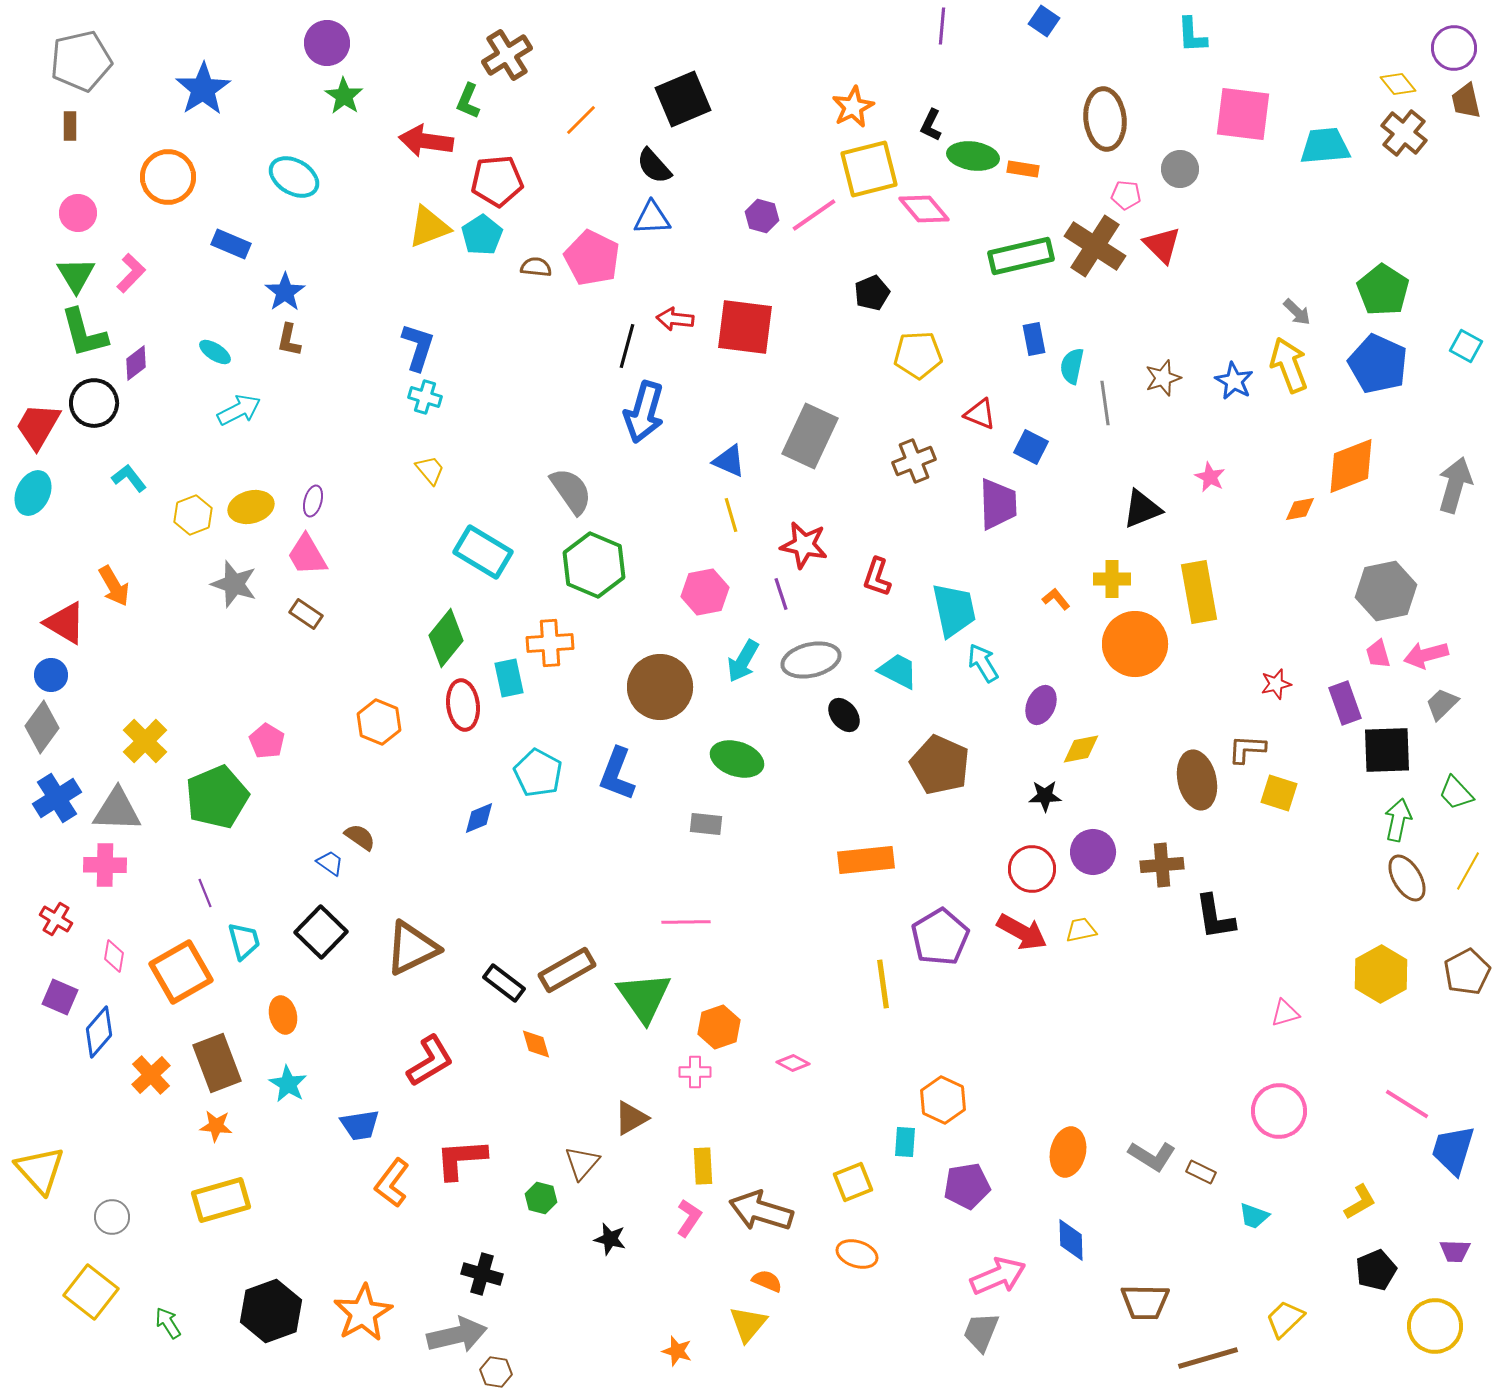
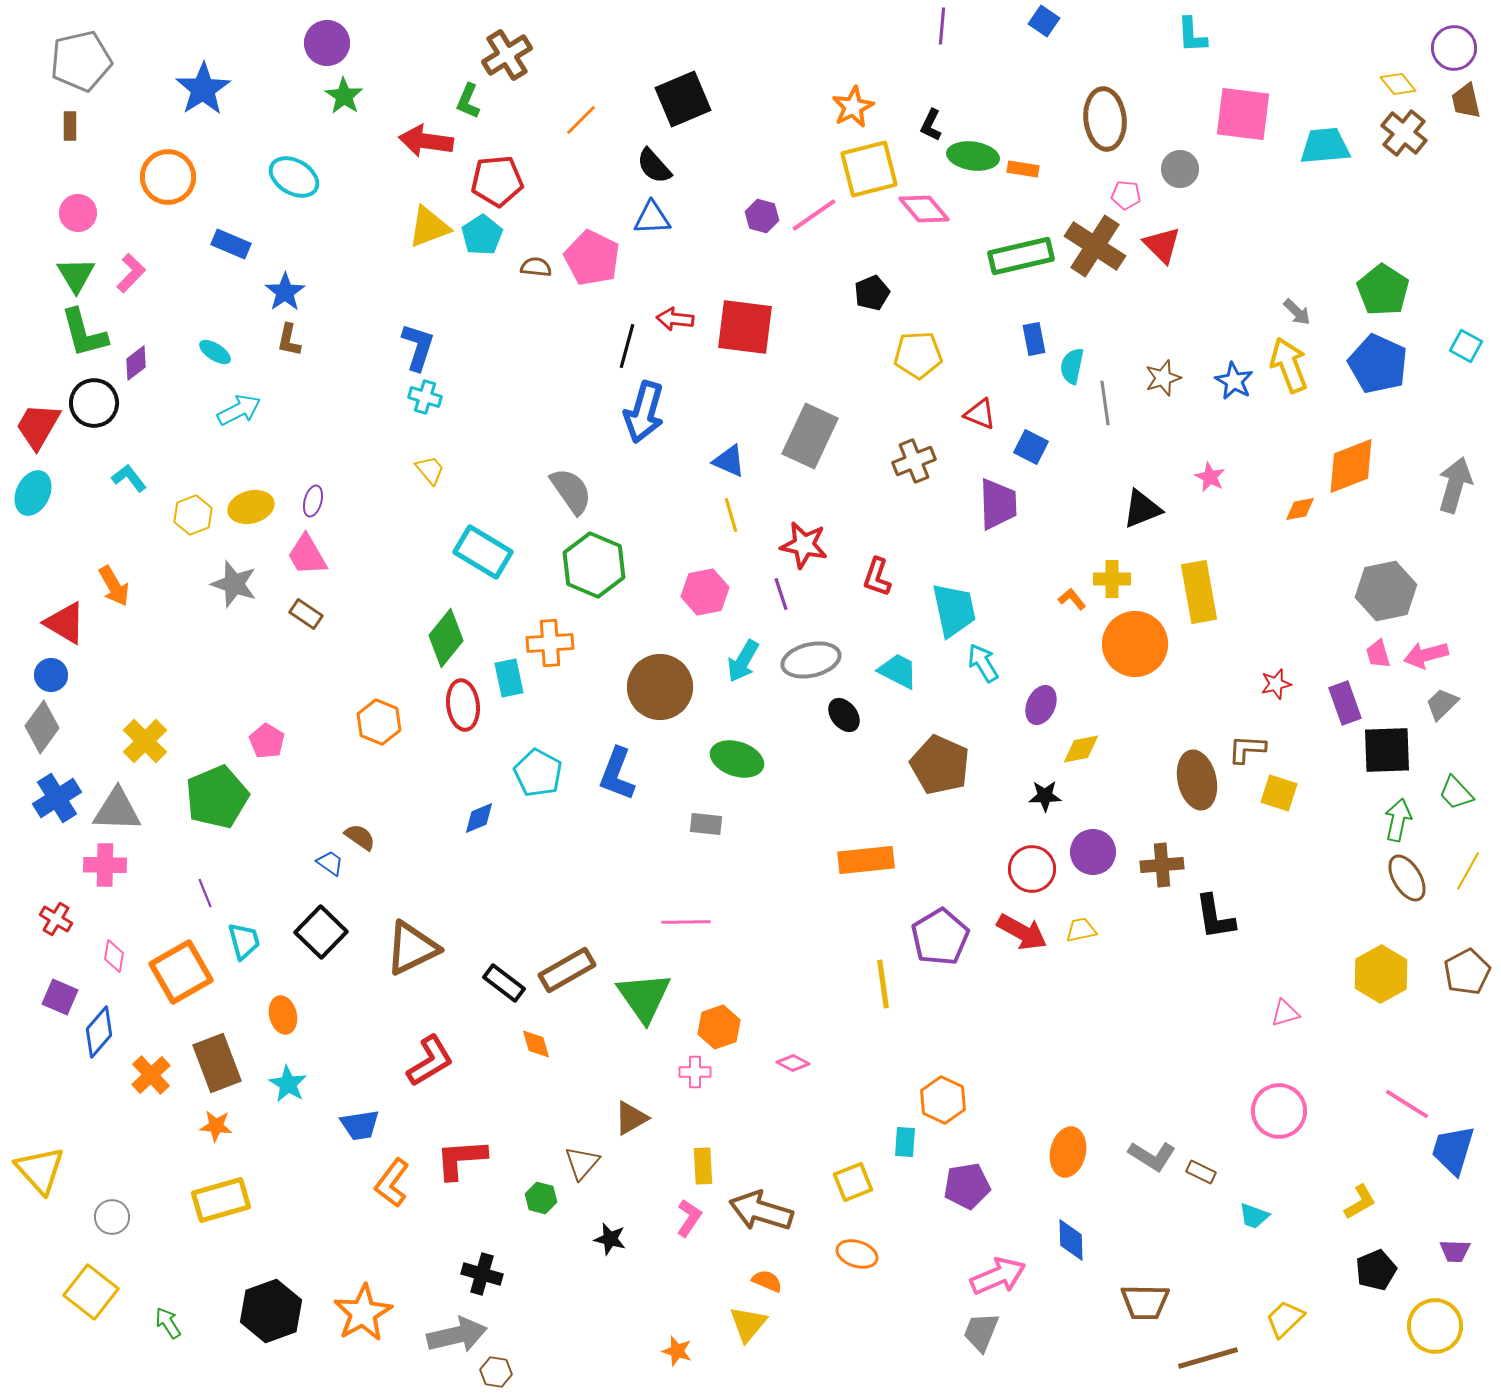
orange L-shape at (1056, 599): moved 16 px right
